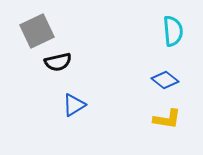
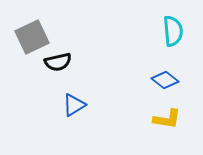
gray square: moved 5 px left, 6 px down
